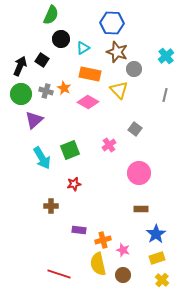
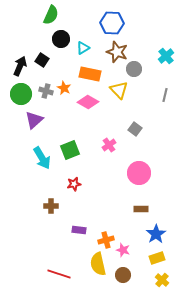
orange cross: moved 3 px right
